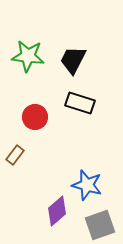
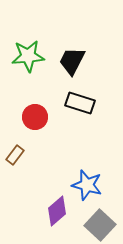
green star: rotated 12 degrees counterclockwise
black trapezoid: moved 1 px left, 1 px down
gray square: rotated 28 degrees counterclockwise
